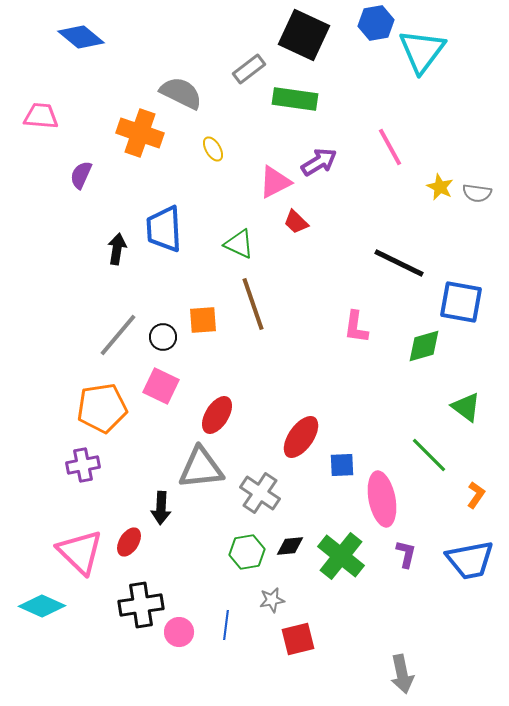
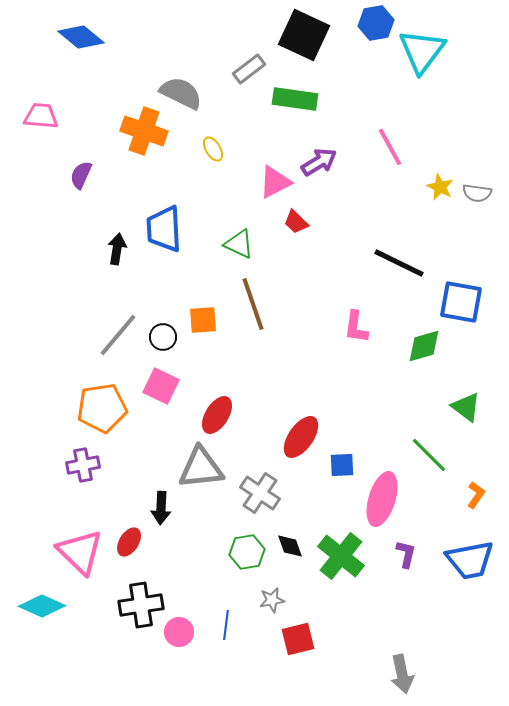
orange cross at (140, 133): moved 4 px right, 2 px up
pink ellipse at (382, 499): rotated 28 degrees clockwise
black diamond at (290, 546): rotated 76 degrees clockwise
